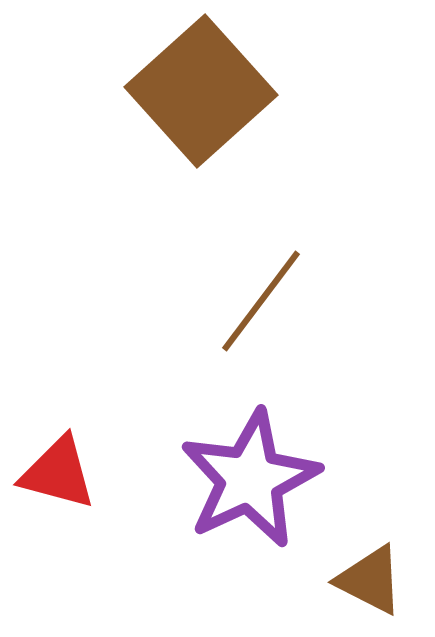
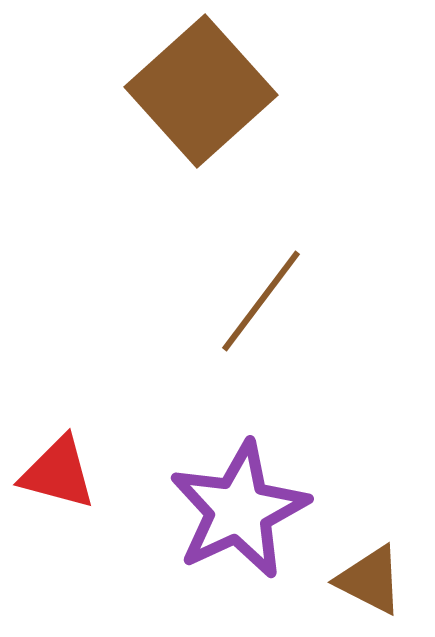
purple star: moved 11 px left, 31 px down
